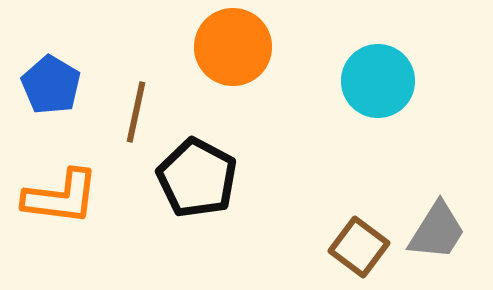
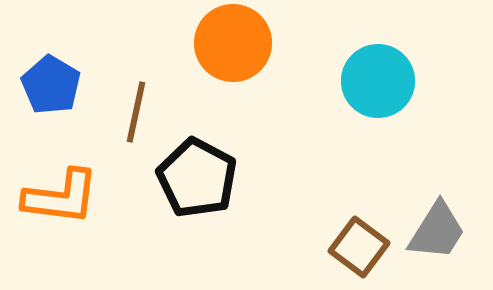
orange circle: moved 4 px up
